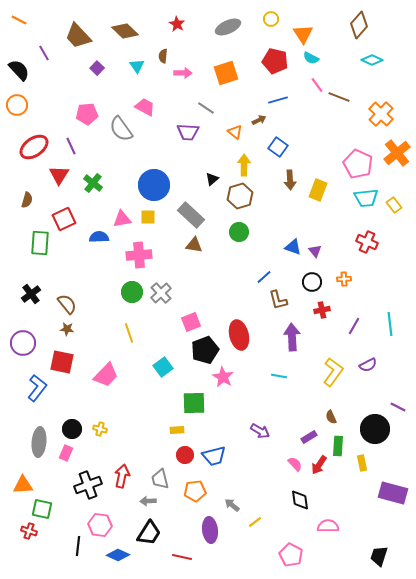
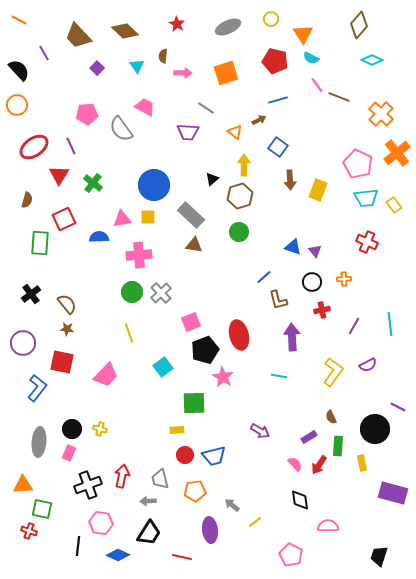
pink rectangle at (66, 453): moved 3 px right
pink hexagon at (100, 525): moved 1 px right, 2 px up
